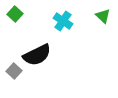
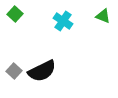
green triangle: rotated 21 degrees counterclockwise
black semicircle: moved 5 px right, 16 px down
